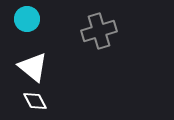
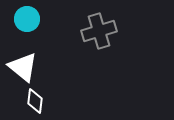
white triangle: moved 10 px left
white diamond: rotated 35 degrees clockwise
